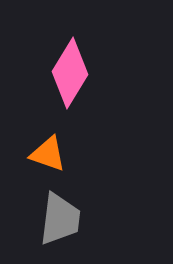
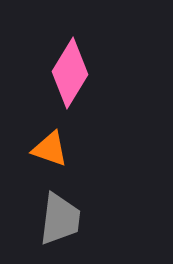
orange triangle: moved 2 px right, 5 px up
